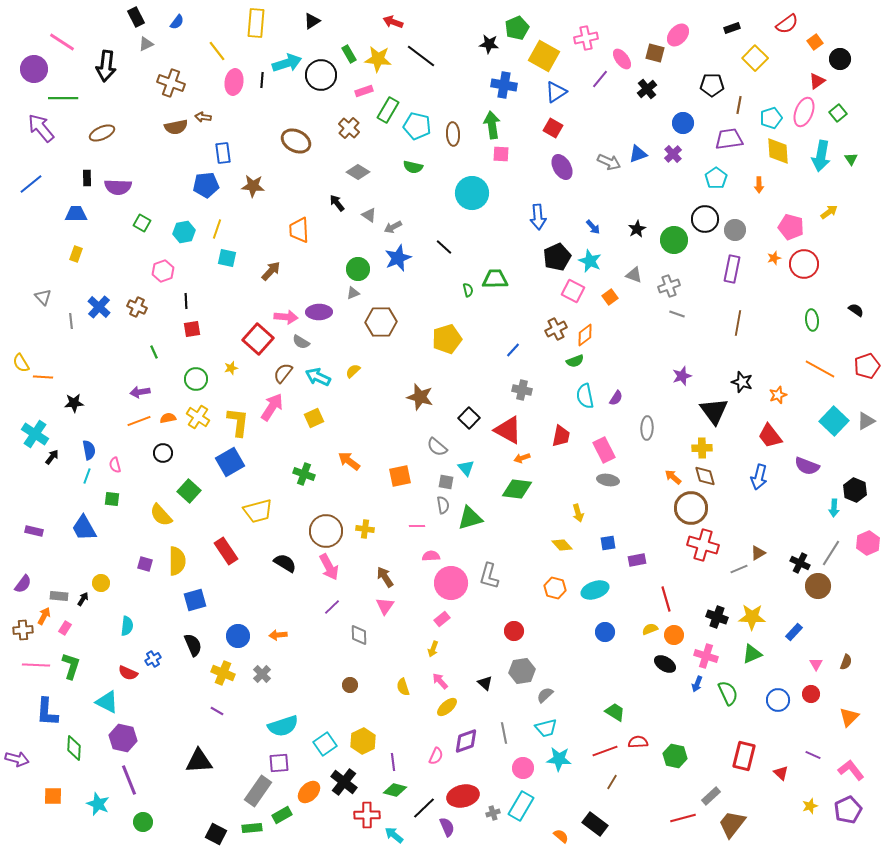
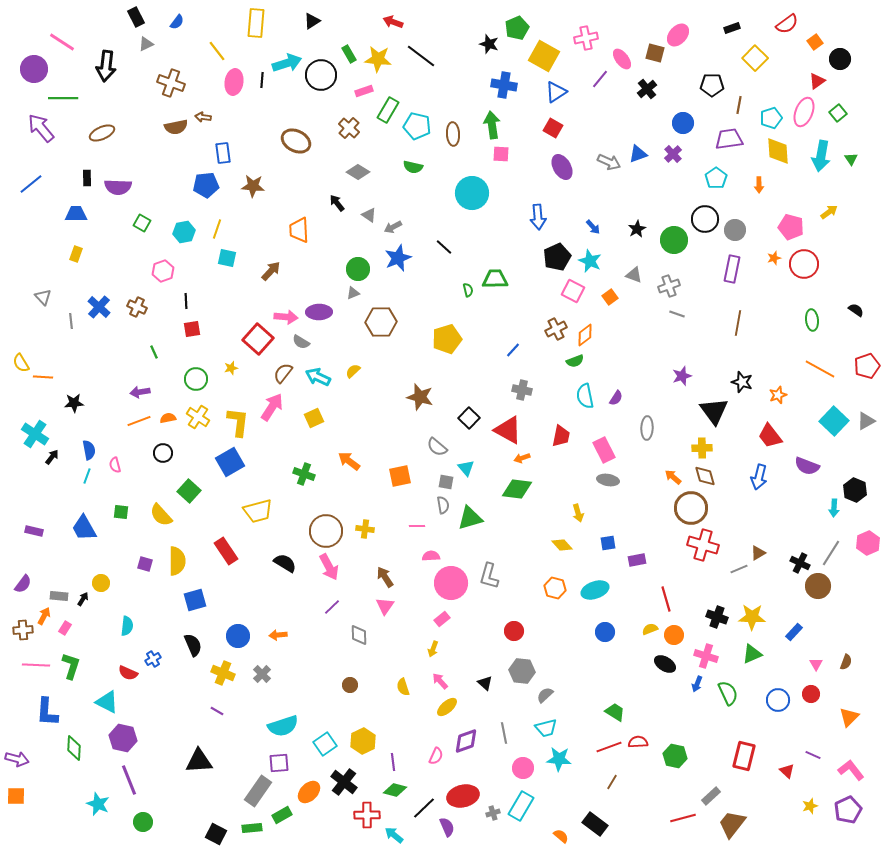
black star at (489, 44): rotated 12 degrees clockwise
green square at (112, 499): moved 9 px right, 13 px down
gray hexagon at (522, 671): rotated 15 degrees clockwise
red line at (605, 751): moved 4 px right, 4 px up
red triangle at (781, 773): moved 6 px right, 2 px up
orange square at (53, 796): moved 37 px left
